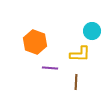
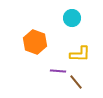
cyan circle: moved 20 px left, 13 px up
purple line: moved 8 px right, 3 px down
brown line: rotated 42 degrees counterclockwise
